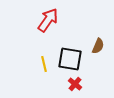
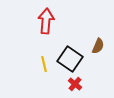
red arrow: moved 2 px left, 1 px down; rotated 30 degrees counterclockwise
black square: rotated 25 degrees clockwise
